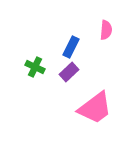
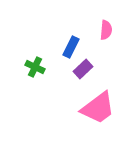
purple rectangle: moved 14 px right, 3 px up
pink trapezoid: moved 3 px right
